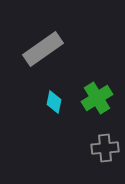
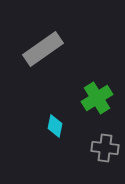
cyan diamond: moved 1 px right, 24 px down
gray cross: rotated 12 degrees clockwise
